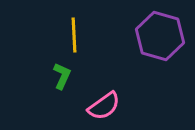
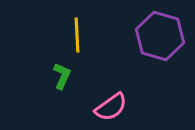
yellow line: moved 3 px right
pink semicircle: moved 7 px right, 1 px down
